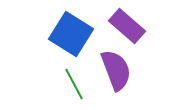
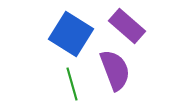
purple semicircle: moved 1 px left
green line: moved 2 px left; rotated 12 degrees clockwise
